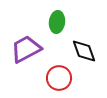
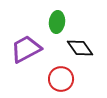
black diamond: moved 4 px left, 3 px up; rotated 16 degrees counterclockwise
red circle: moved 2 px right, 1 px down
